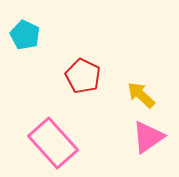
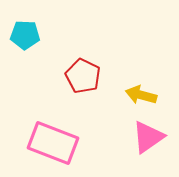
cyan pentagon: rotated 24 degrees counterclockwise
yellow arrow: rotated 28 degrees counterclockwise
pink rectangle: rotated 27 degrees counterclockwise
